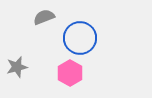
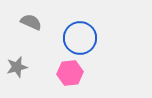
gray semicircle: moved 13 px left, 5 px down; rotated 45 degrees clockwise
pink hexagon: rotated 25 degrees clockwise
